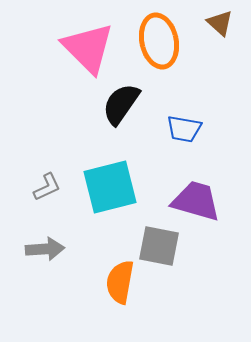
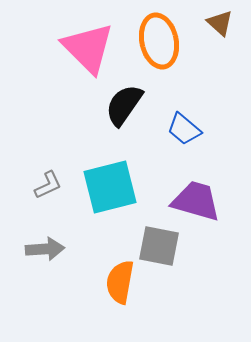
black semicircle: moved 3 px right, 1 px down
blue trapezoid: rotated 30 degrees clockwise
gray L-shape: moved 1 px right, 2 px up
